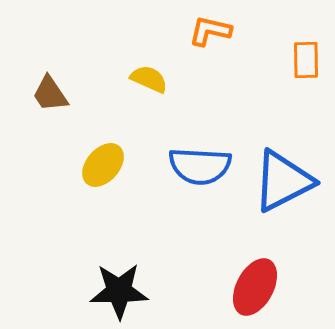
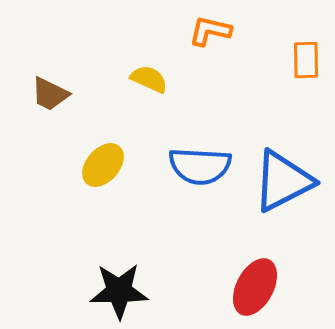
brown trapezoid: rotated 30 degrees counterclockwise
